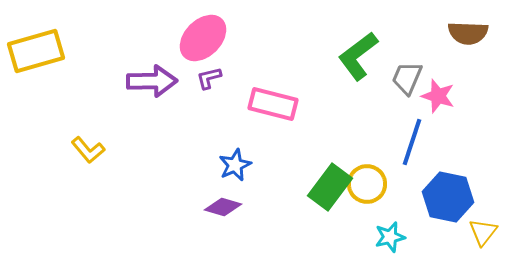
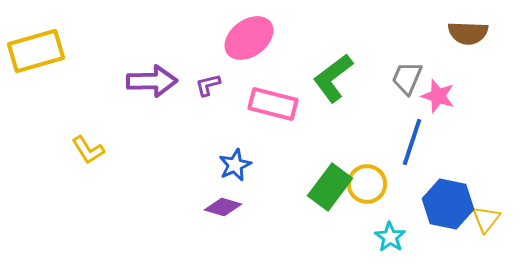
pink ellipse: moved 46 px right; rotated 9 degrees clockwise
green L-shape: moved 25 px left, 22 px down
purple L-shape: moved 1 px left, 7 px down
yellow L-shape: rotated 8 degrees clockwise
blue hexagon: moved 7 px down
yellow triangle: moved 3 px right, 13 px up
cyan star: rotated 24 degrees counterclockwise
